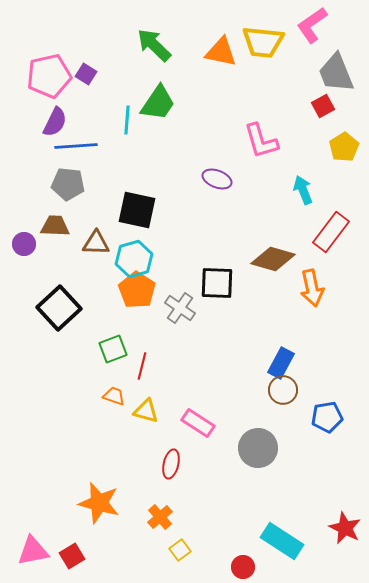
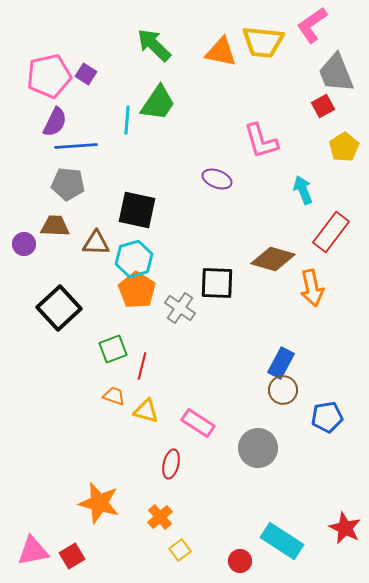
red circle at (243, 567): moved 3 px left, 6 px up
